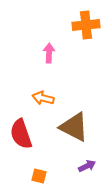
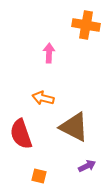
orange cross: rotated 16 degrees clockwise
